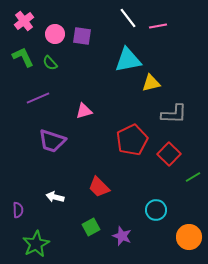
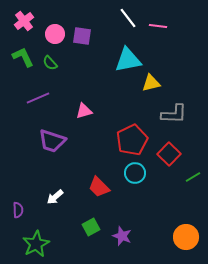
pink line: rotated 18 degrees clockwise
white arrow: rotated 54 degrees counterclockwise
cyan circle: moved 21 px left, 37 px up
orange circle: moved 3 px left
